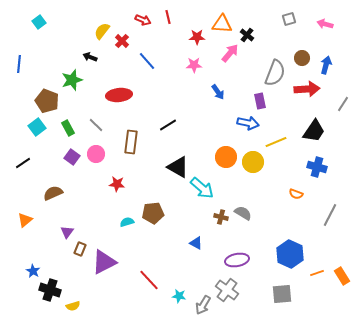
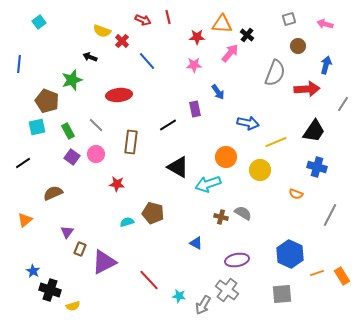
yellow semicircle at (102, 31): rotated 108 degrees counterclockwise
brown circle at (302, 58): moved 4 px left, 12 px up
purple rectangle at (260, 101): moved 65 px left, 8 px down
cyan square at (37, 127): rotated 24 degrees clockwise
green rectangle at (68, 128): moved 3 px down
yellow circle at (253, 162): moved 7 px right, 8 px down
cyan arrow at (202, 188): moved 6 px right, 4 px up; rotated 120 degrees clockwise
brown pentagon at (153, 213): rotated 20 degrees clockwise
